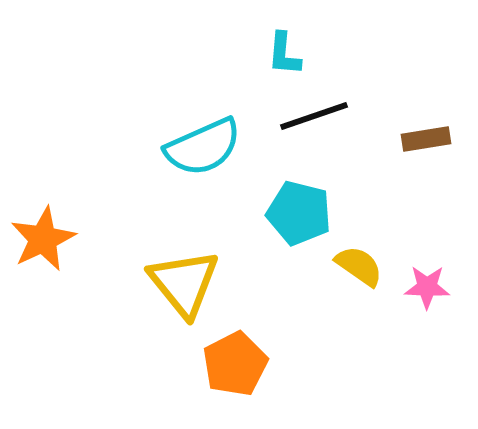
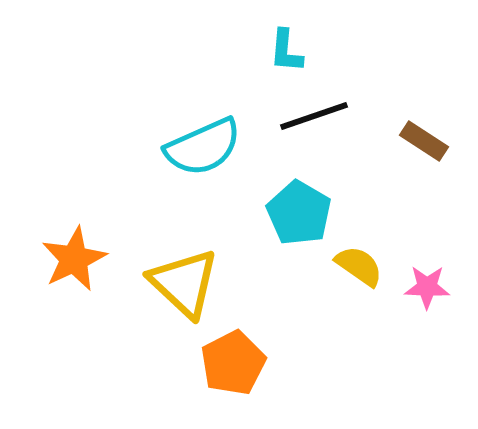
cyan L-shape: moved 2 px right, 3 px up
brown rectangle: moved 2 px left, 2 px down; rotated 42 degrees clockwise
cyan pentagon: rotated 16 degrees clockwise
orange star: moved 31 px right, 20 px down
yellow triangle: rotated 8 degrees counterclockwise
orange pentagon: moved 2 px left, 1 px up
